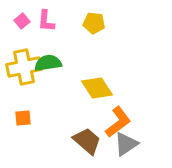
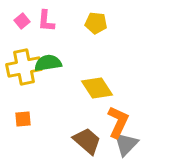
yellow pentagon: moved 2 px right
orange square: moved 1 px down
orange L-shape: rotated 28 degrees counterclockwise
gray triangle: rotated 12 degrees counterclockwise
